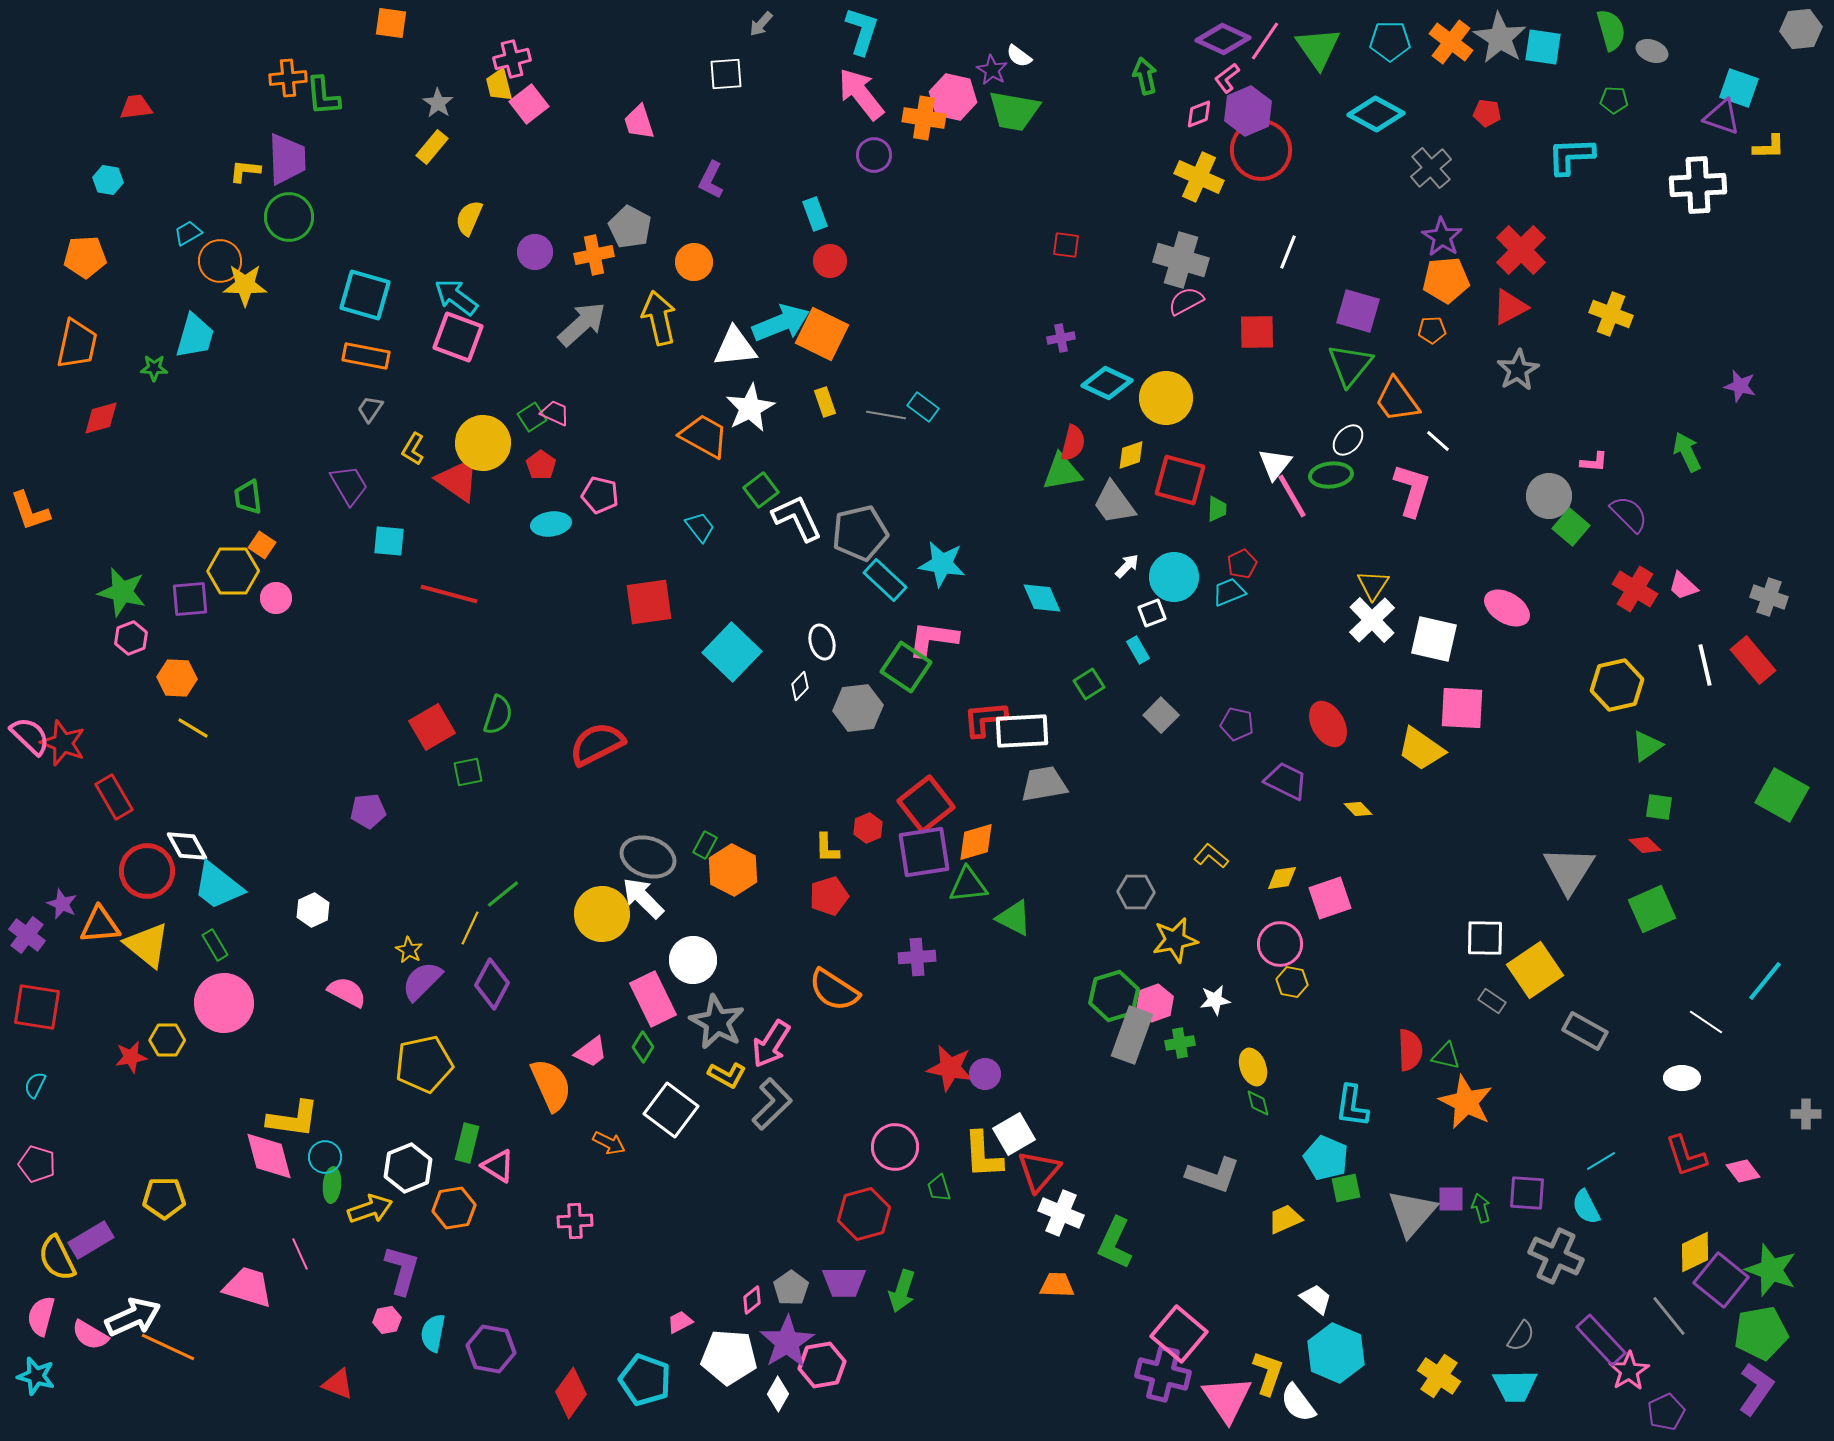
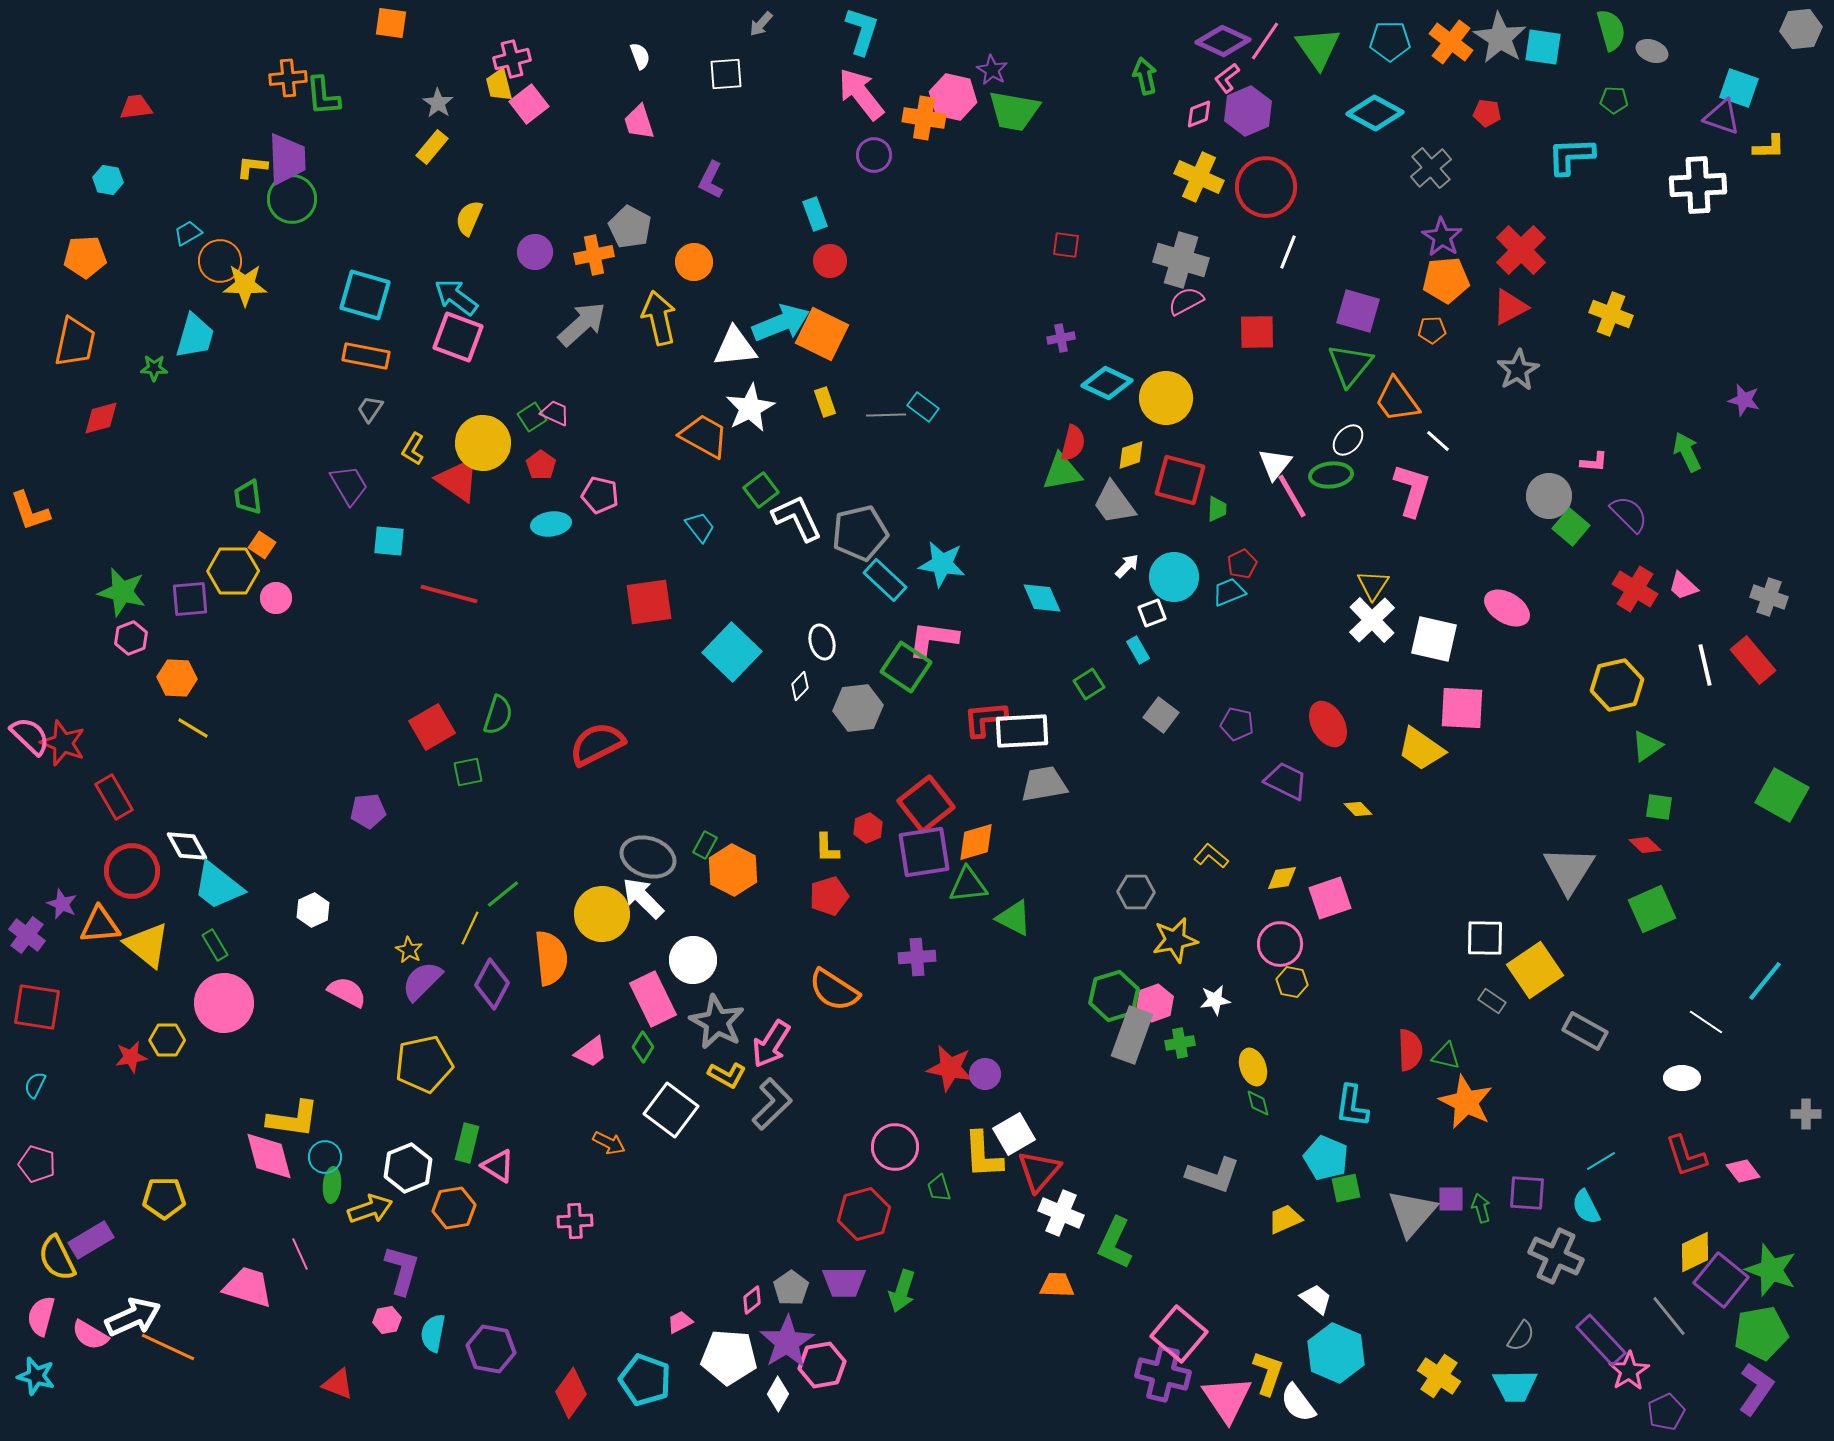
purple diamond at (1223, 39): moved 2 px down
white semicircle at (1019, 56): moved 379 px left; rotated 148 degrees counterclockwise
cyan diamond at (1376, 114): moved 1 px left, 1 px up
red circle at (1261, 150): moved 5 px right, 37 px down
yellow L-shape at (245, 171): moved 7 px right, 4 px up
green circle at (289, 217): moved 3 px right, 18 px up
orange trapezoid at (77, 344): moved 2 px left, 2 px up
purple star at (1740, 386): moved 4 px right, 14 px down
gray line at (886, 415): rotated 12 degrees counterclockwise
gray square at (1161, 715): rotated 8 degrees counterclockwise
red circle at (147, 871): moved 15 px left
orange semicircle at (551, 1085): moved 127 px up; rotated 18 degrees clockwise
